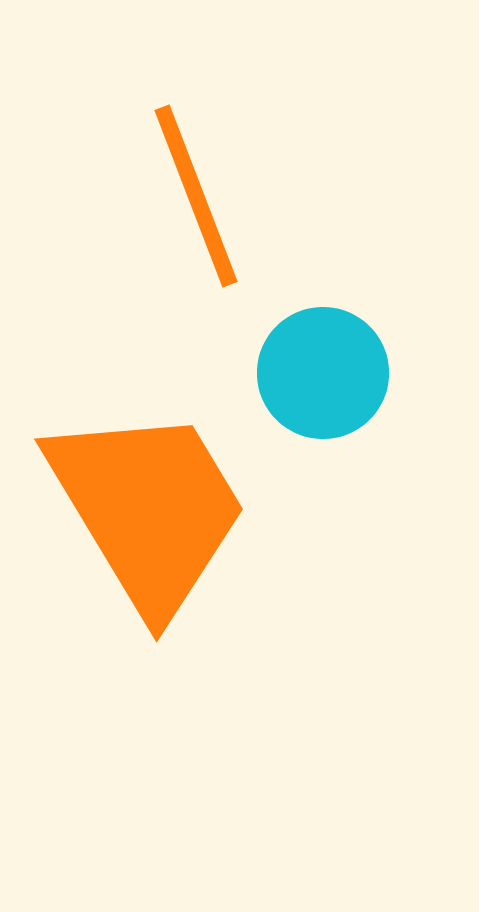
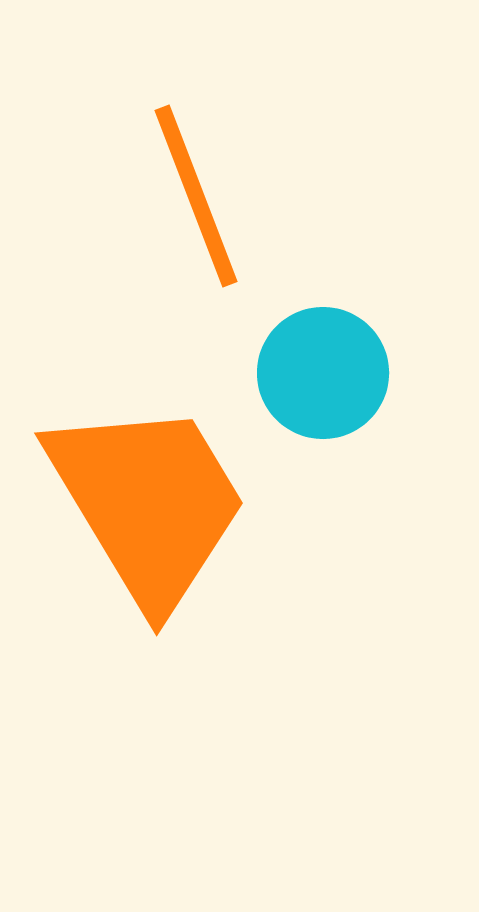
orange trapezoid: moved 6 px up
